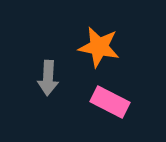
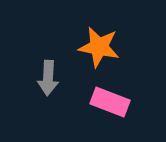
pink rectangle: rotated 6 degrees counterclockwise
